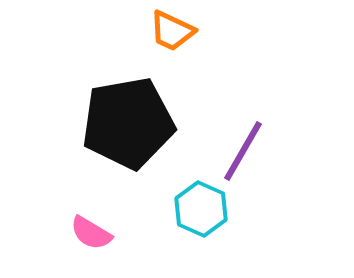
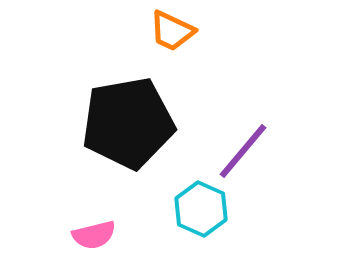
purple line: rotated 10 degrees clockwise
pink semicircle: moved 3 px right, 2 px down; rotated 45 degrees counterclockwise
